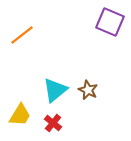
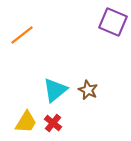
purple square: moved 3 px right
yellow trapezoid: moved 6 px right, 7 px down
